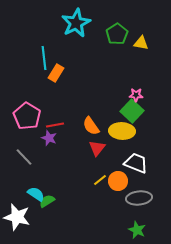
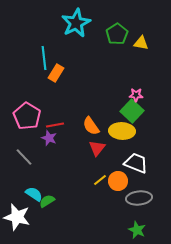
cyan semicircle: moved 2 px left
